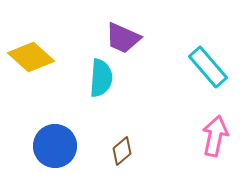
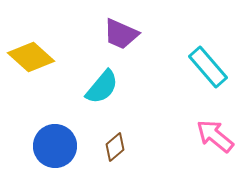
purple trapezoid: moved 2 px left, 4 px up
cyan semicircle: moved 1 px right, 9 px down; rotated 36 degrees clockwise
pink arrow: rotated 63 degrees counterclockwise
brown diamond: moved 7 px left, 4 px up
